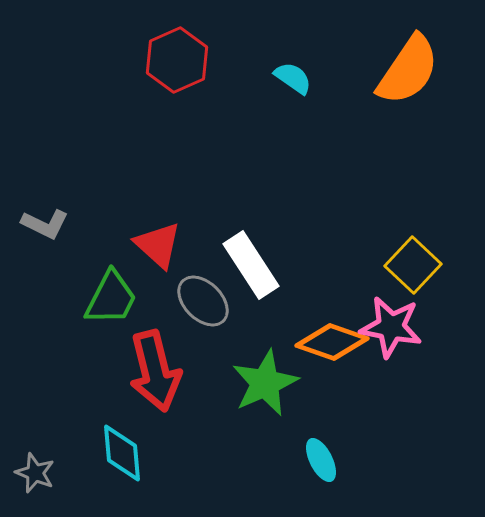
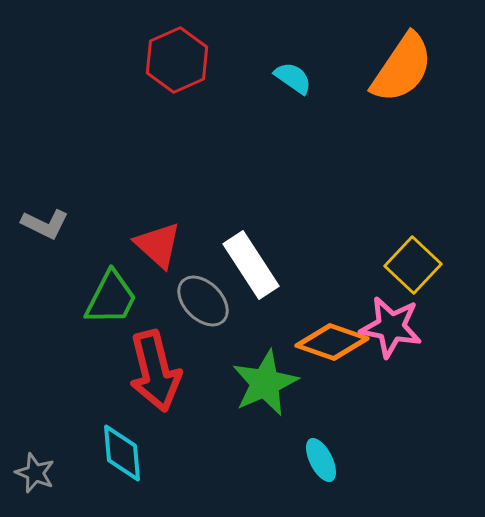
orange semicircle: moved 6 px left, 2 px up
